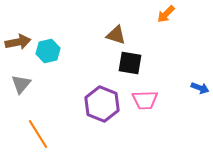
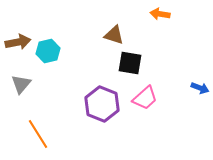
orange arrow: moved 6 px left; rotated 54 degrees clockwise
brown triangle: moved 2 px left
pink trapezoid: moved 2 px up; rotated 40 degrees counterclockwise
